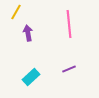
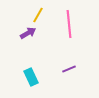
yellow line: moved 22 px right, 3 px down
purple arrow: rotated 70 degrees clockwise
cyan rectangle: rotated 72 degrees counterclockwise
